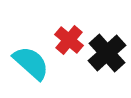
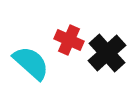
red cross: rotated 16 degrees counterclockwise
